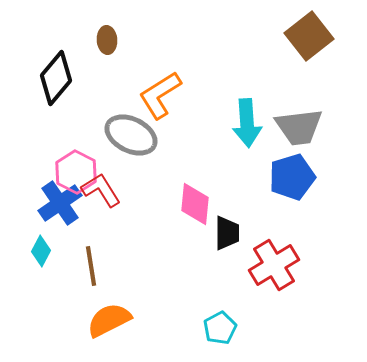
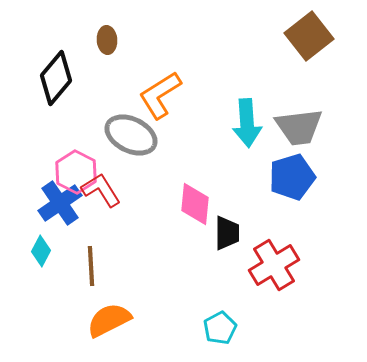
brown line: rotated 6 degrees clockwise
